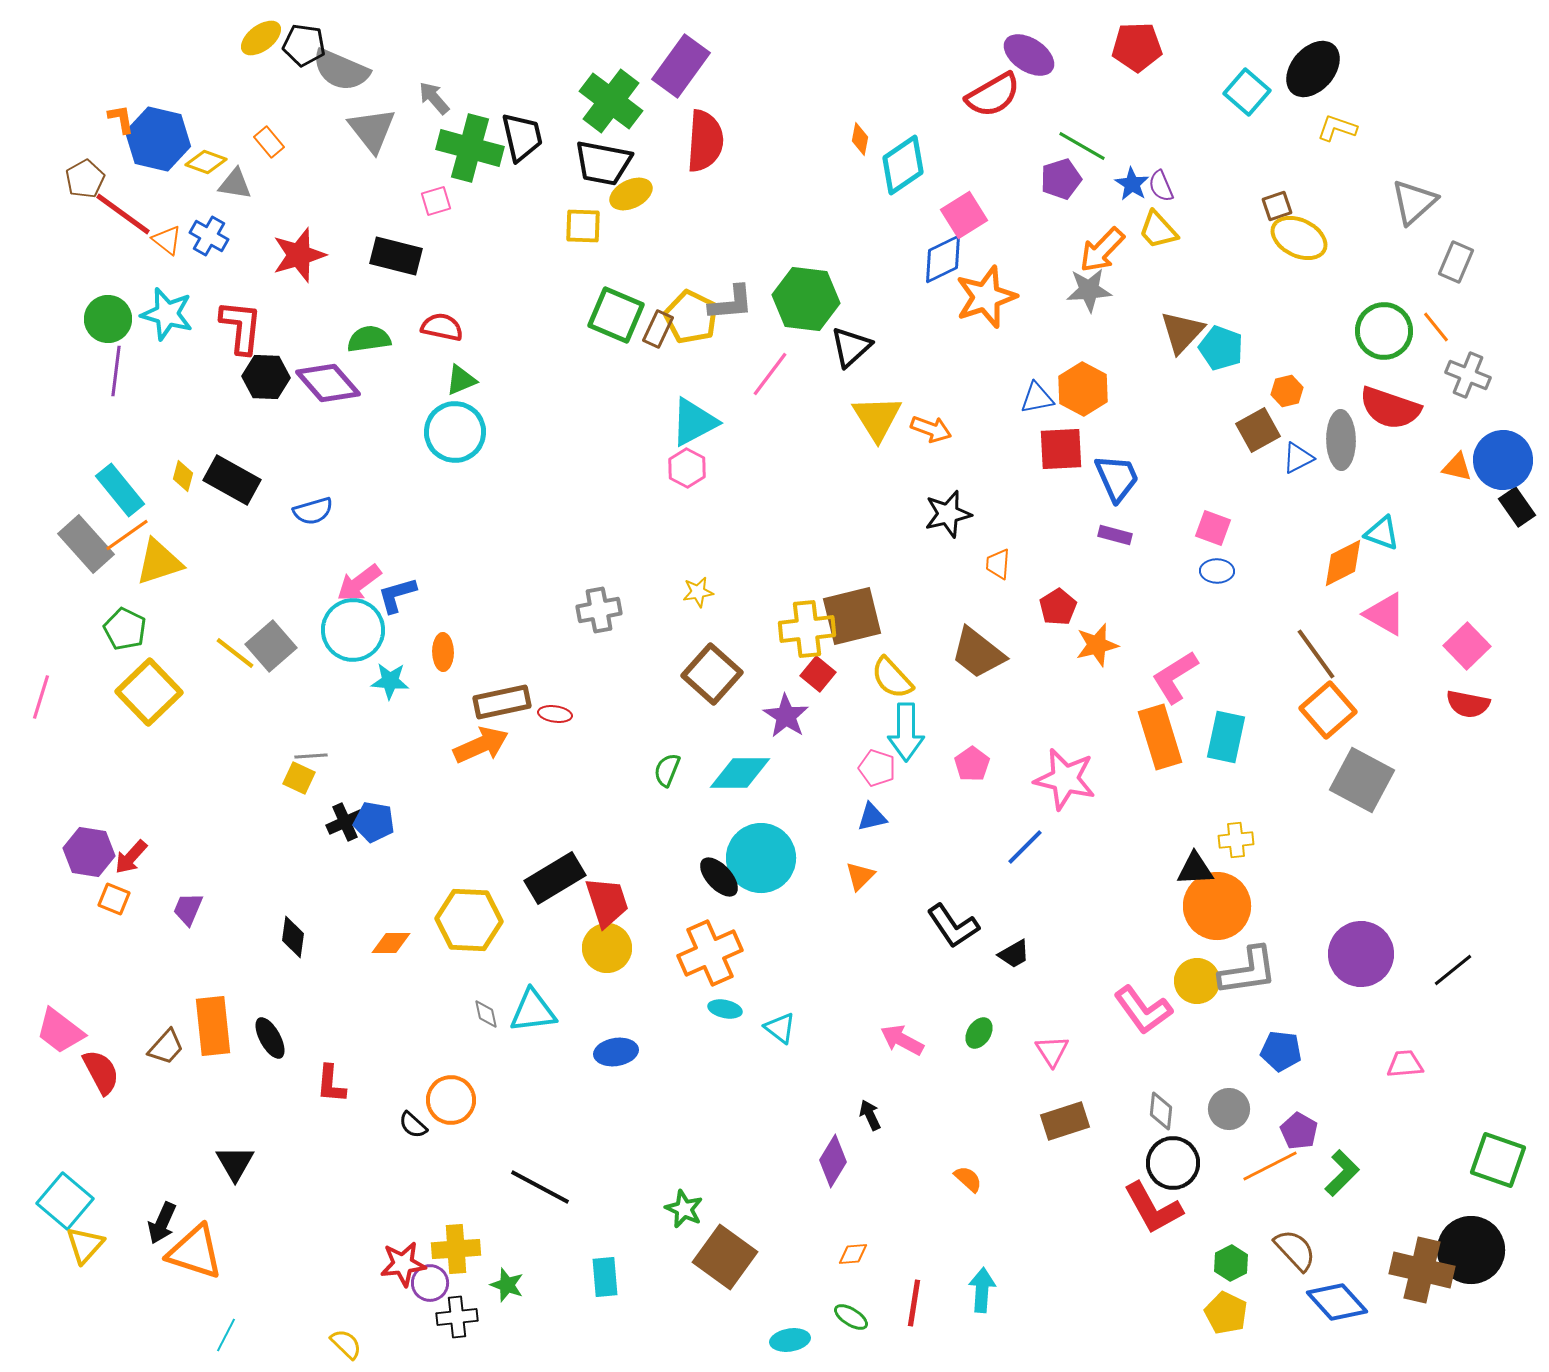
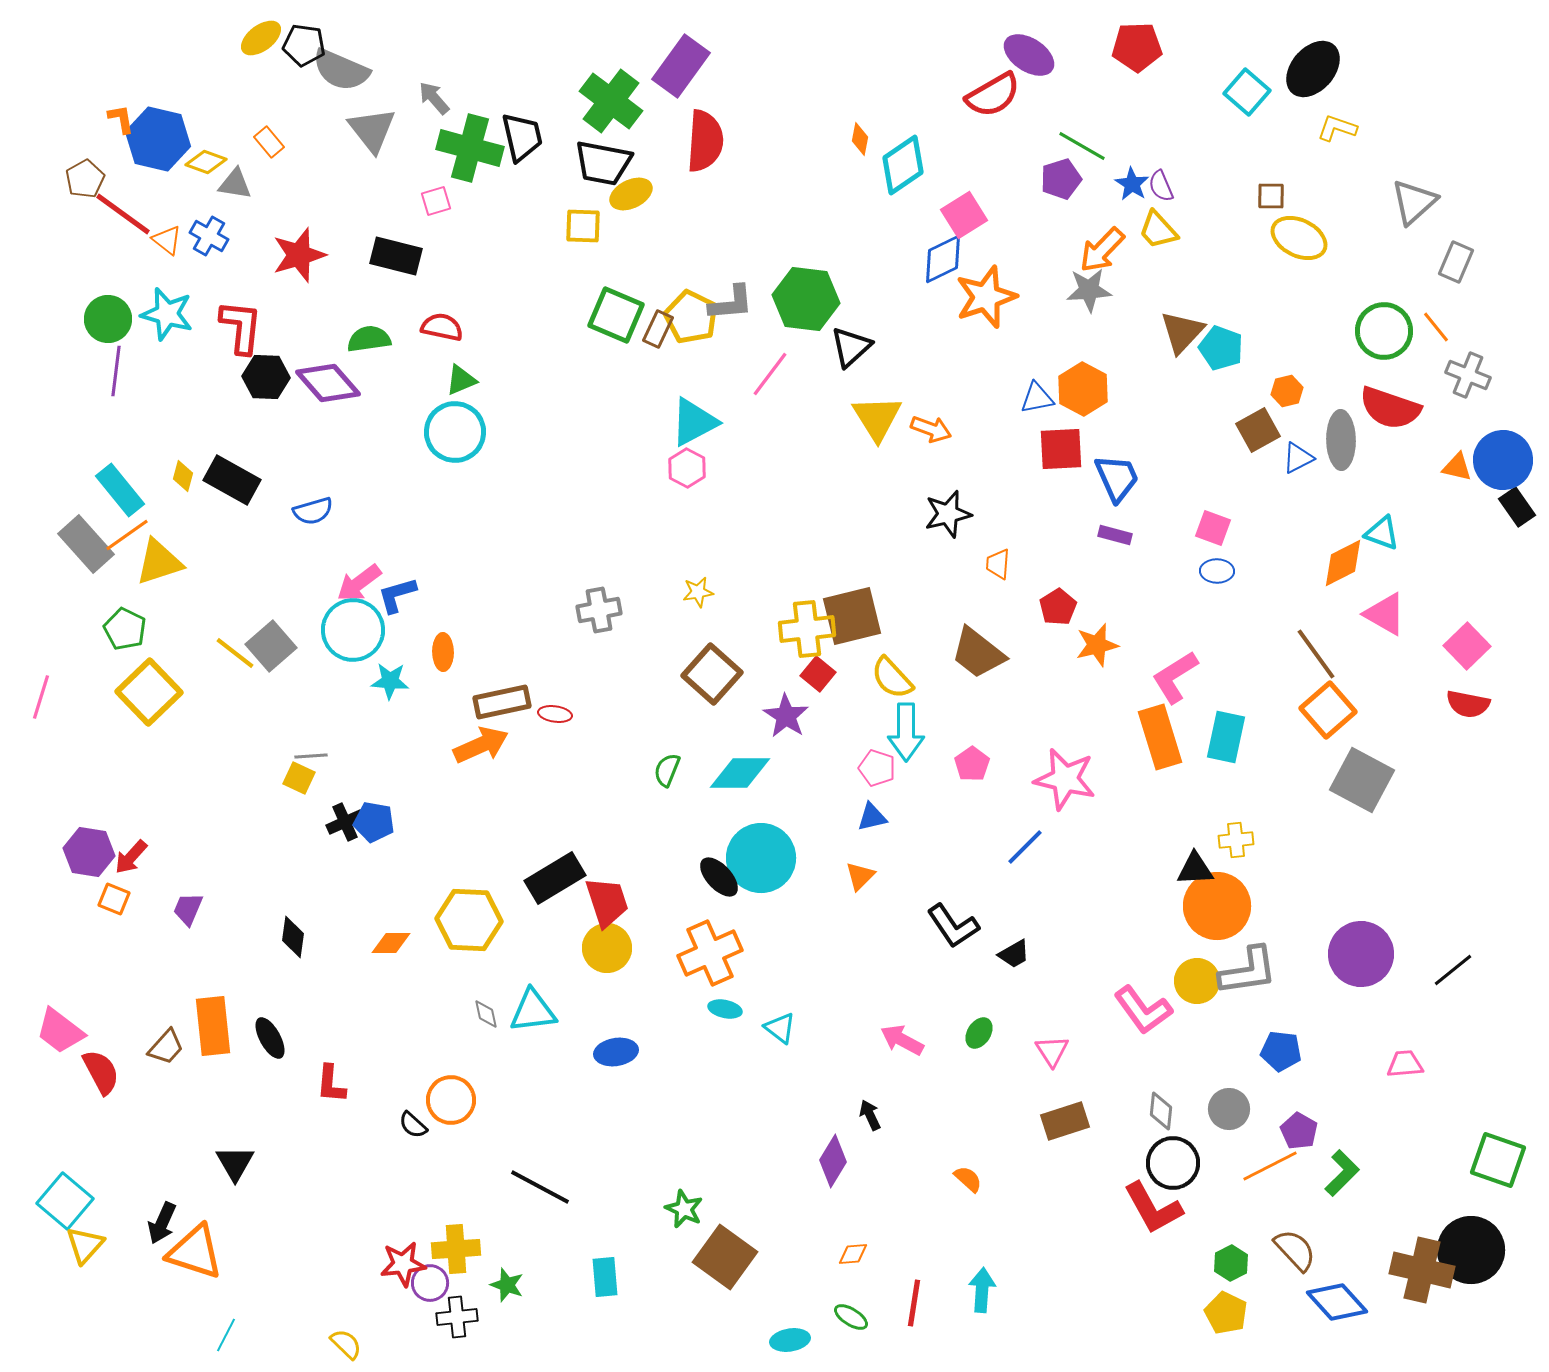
brown square at (1277, 206): moved 6 px left, 10 px up; rotated 20 degrees clockwise
